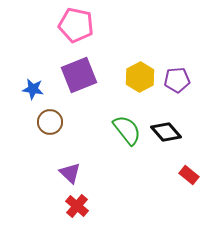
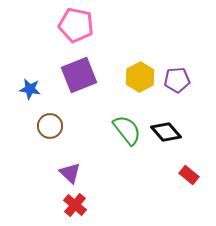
blue star: moved 3 px left
brown circle: moved 4 px down
red cross: moved 2 px left, 1 px up
